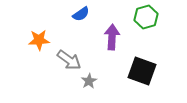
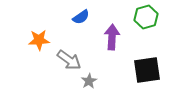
blue semicircle: moved 3 px down
black square: moved 5 px right, 1 px up; rotated 28 degrees counterclockwise
